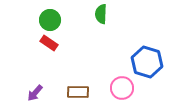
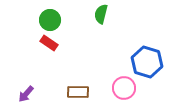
green semicircle: rotated 12 degrees clockwise
pink circle: moved 2 px right
purple arrow: moved 9 px left, 1 px down
